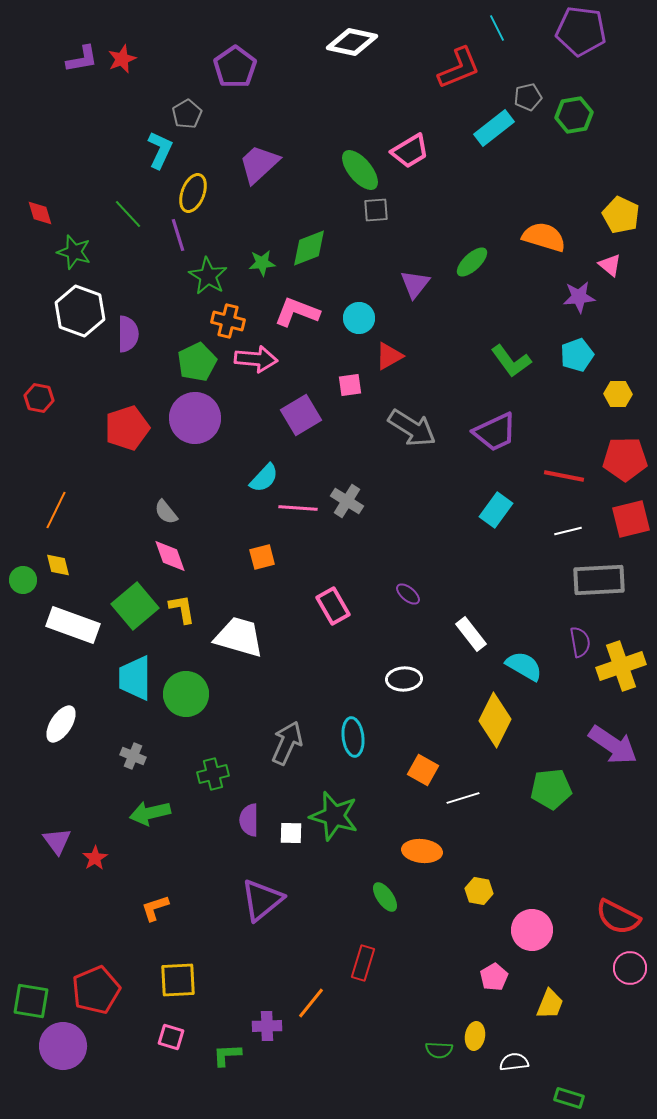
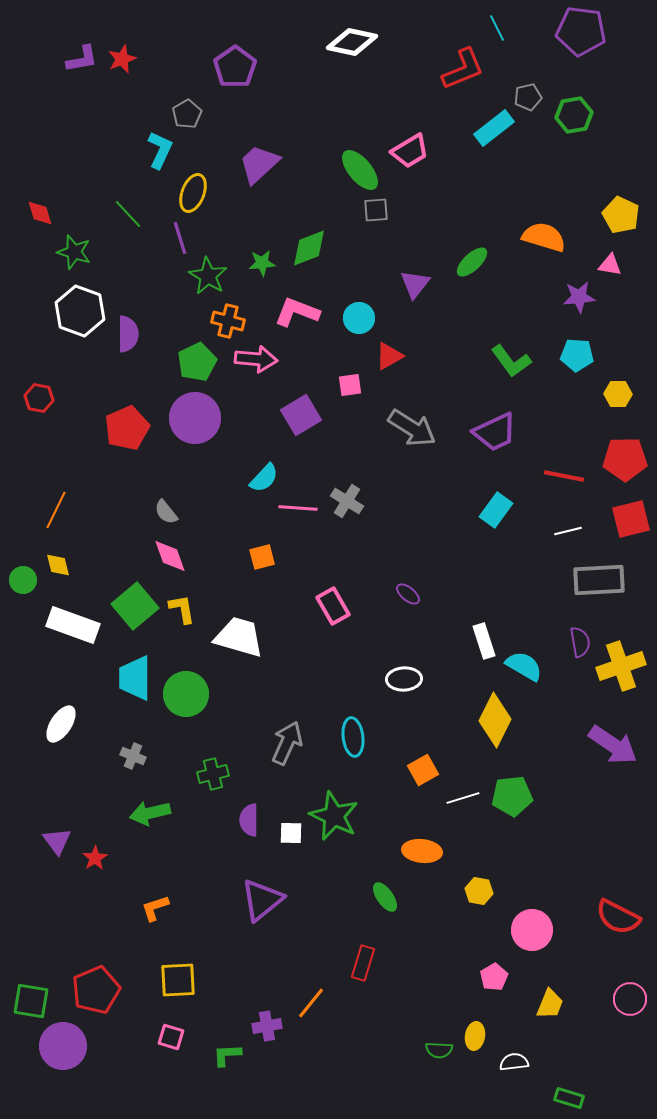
red L-shape at (459, 68): moved 4 px right, 1 px down
purple line at (178, 235): moved 2 px right, 3 px down
pink triangle at (610, 265): rotated 30 degrees counterclockwise
cyan pentagon at (577, 355): rotated 24 degrees clockwise
red pentagon at (127, 428): rotated 6 degrees counterclockwise
white rectangle at (471, 634): moved 13 px right, 7 px down; rotated 20 degrees clockwise
orange square at (423, 770): rotated 32 degrees clockwise
green pentagon at (551, 789): moved 39 px left, 7 px down
green star at (334, 816): rotated 9 degrees clockwise
pink circle at (630, 968): moved 31 px down
purple cross at (267, 1026): rotated 8 degrees counterclockwise
